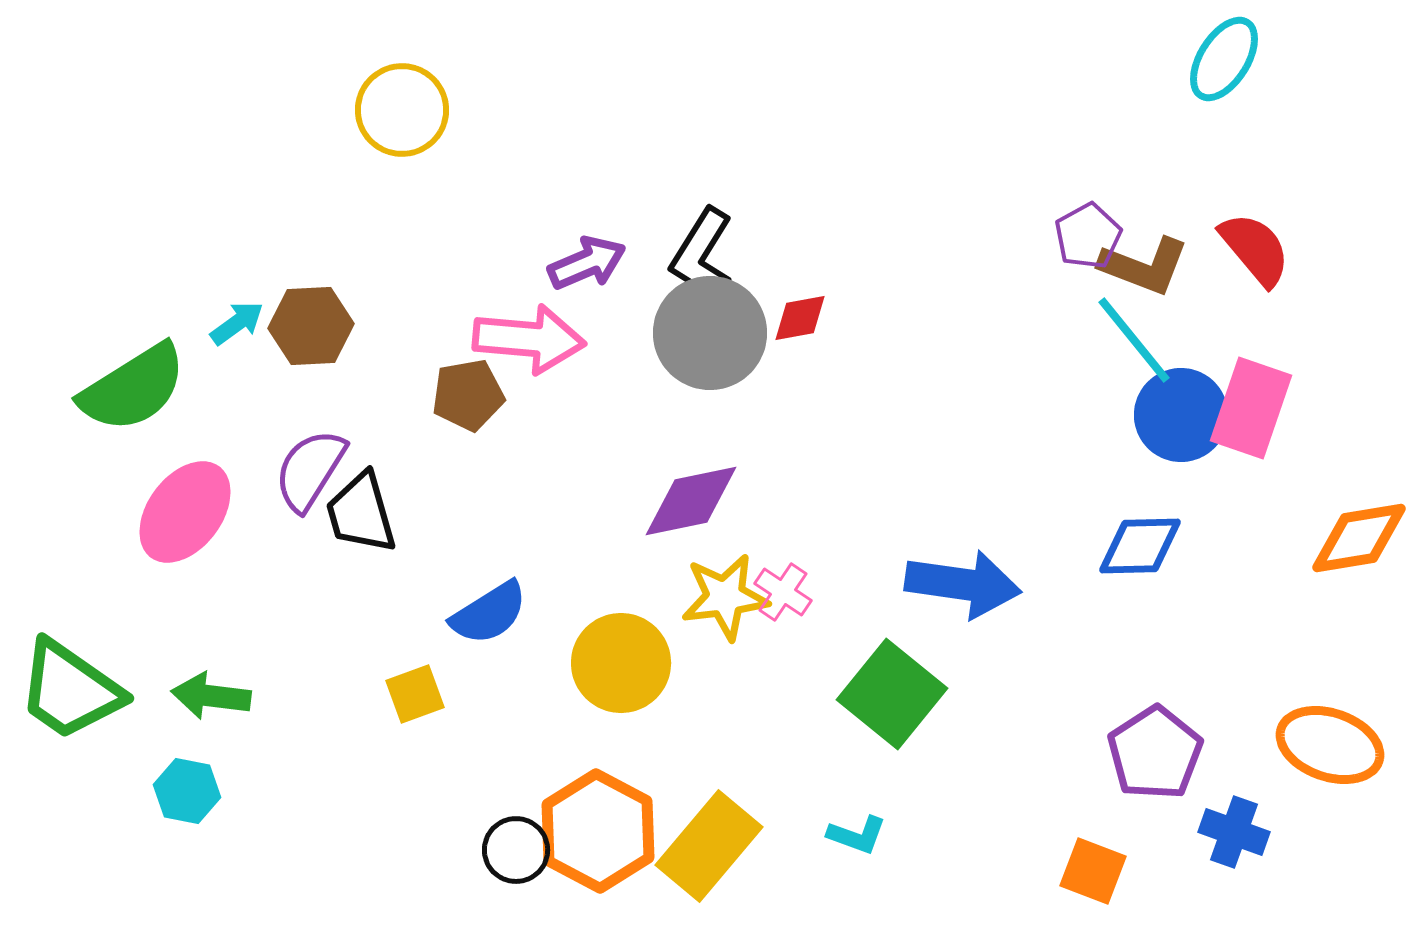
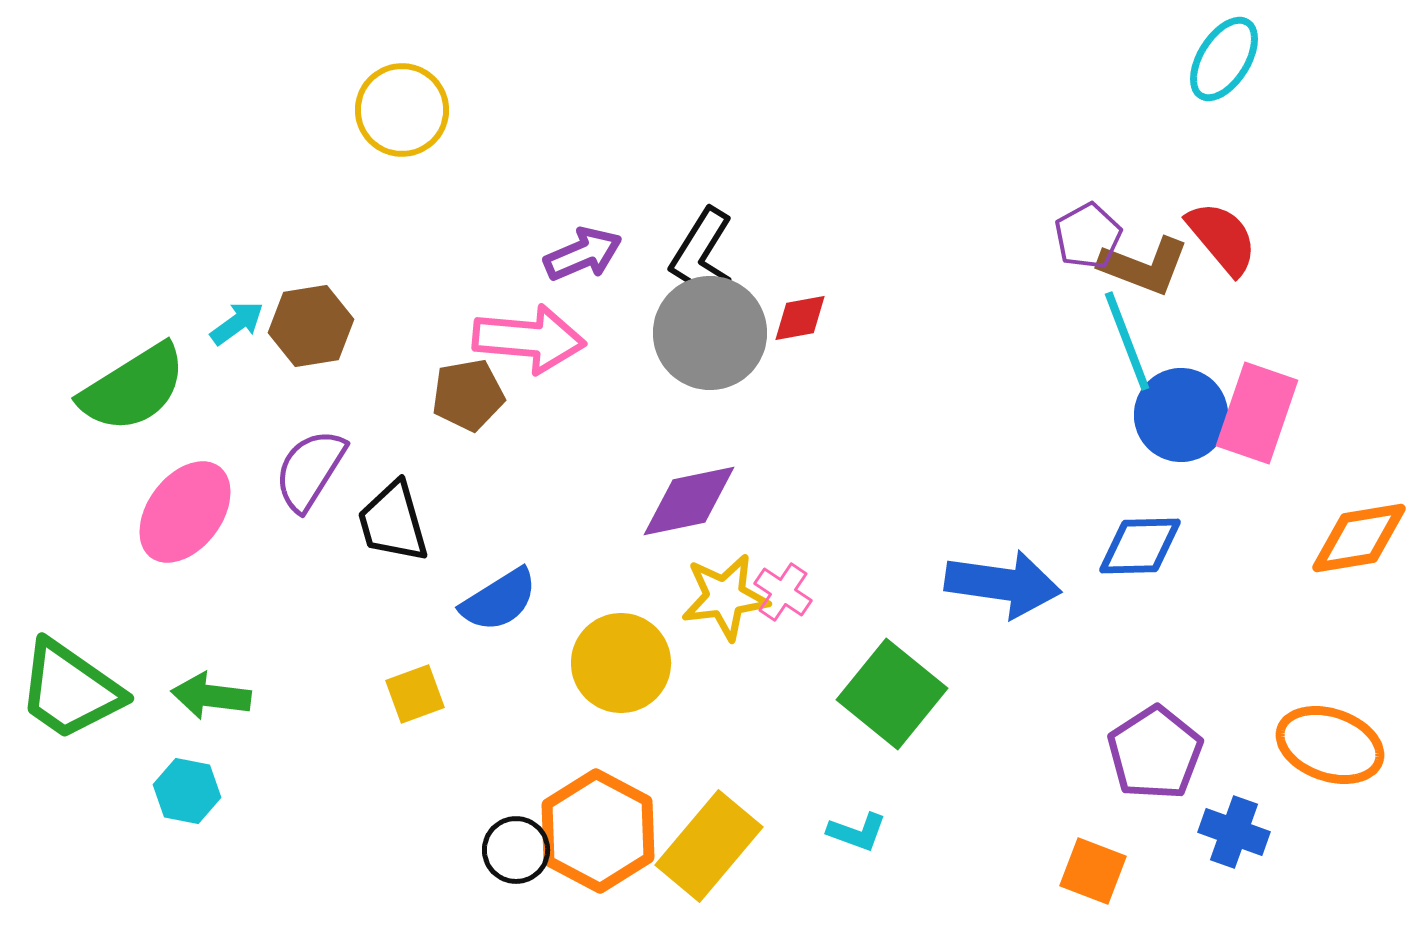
red semicircle at (1255, 249): moved 33 px left, 11 px up
purple arrow at (587, 263): moved 4 px left, 9 px up
brown hexagon at (311, 326): rotated 6 degrees counterclockwise
cyan line at (1134, 340): moved 7 px left, 1 px down; rotated 18 degrees clockwise
pink rectangle at (1251, 408): moved 6 px right, 5 px down
purple diamond at (691, 501): moved 2 px left
black trapezoid at (361, 513): moved 32 px right, 9 px down
blue arrow at (963, 584): moved 40 px right
blue semicircle at (489, 613): moved 10 px right, 13 px up
cyan L-shape at (857, 835): moved 3 px up
